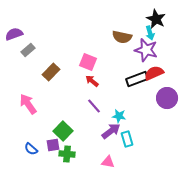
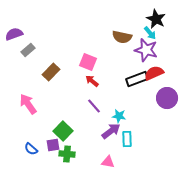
cyan arrow: rotated 24 degrees counterclockwise
cyan rectangle: rotated 14 degrees clockwise
